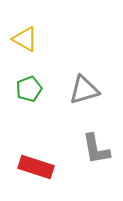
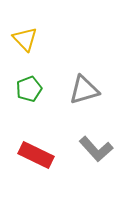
yellow triangle: rotated 16 degrees clockwise
gray L-shape: rotated 32 degrees counterclockwise
red rectangle: moved 12 px up; rotated 8 degrees clockwise
